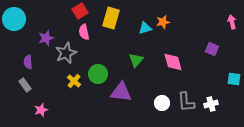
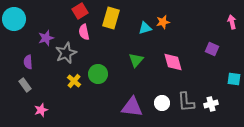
purple triangle: moved 11 px right, 15 px down
